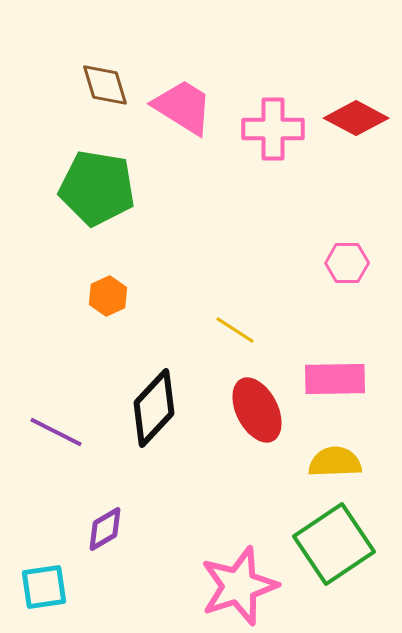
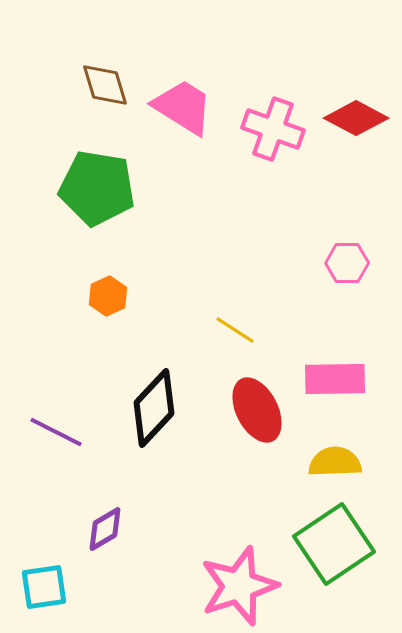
pink cross: rotated 20 degrees clockwise
